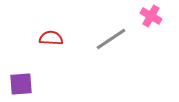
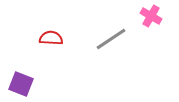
purple square: rotated 25 degrees clockwise
